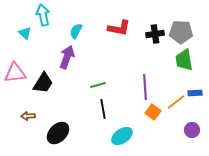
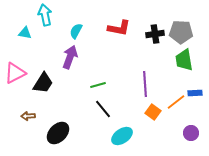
cyan arrow: moved 2 px right
cyan triangle: rotated 32 degrees counterclockwise
purple arrow: moved 3 px right
pink triangle: rotated 20 degrees counterclockwise
purple line: moved 3 px up
black line: rotated 30 degrees counterclockwise
purple circle: moved 1 px left, 3 px down
